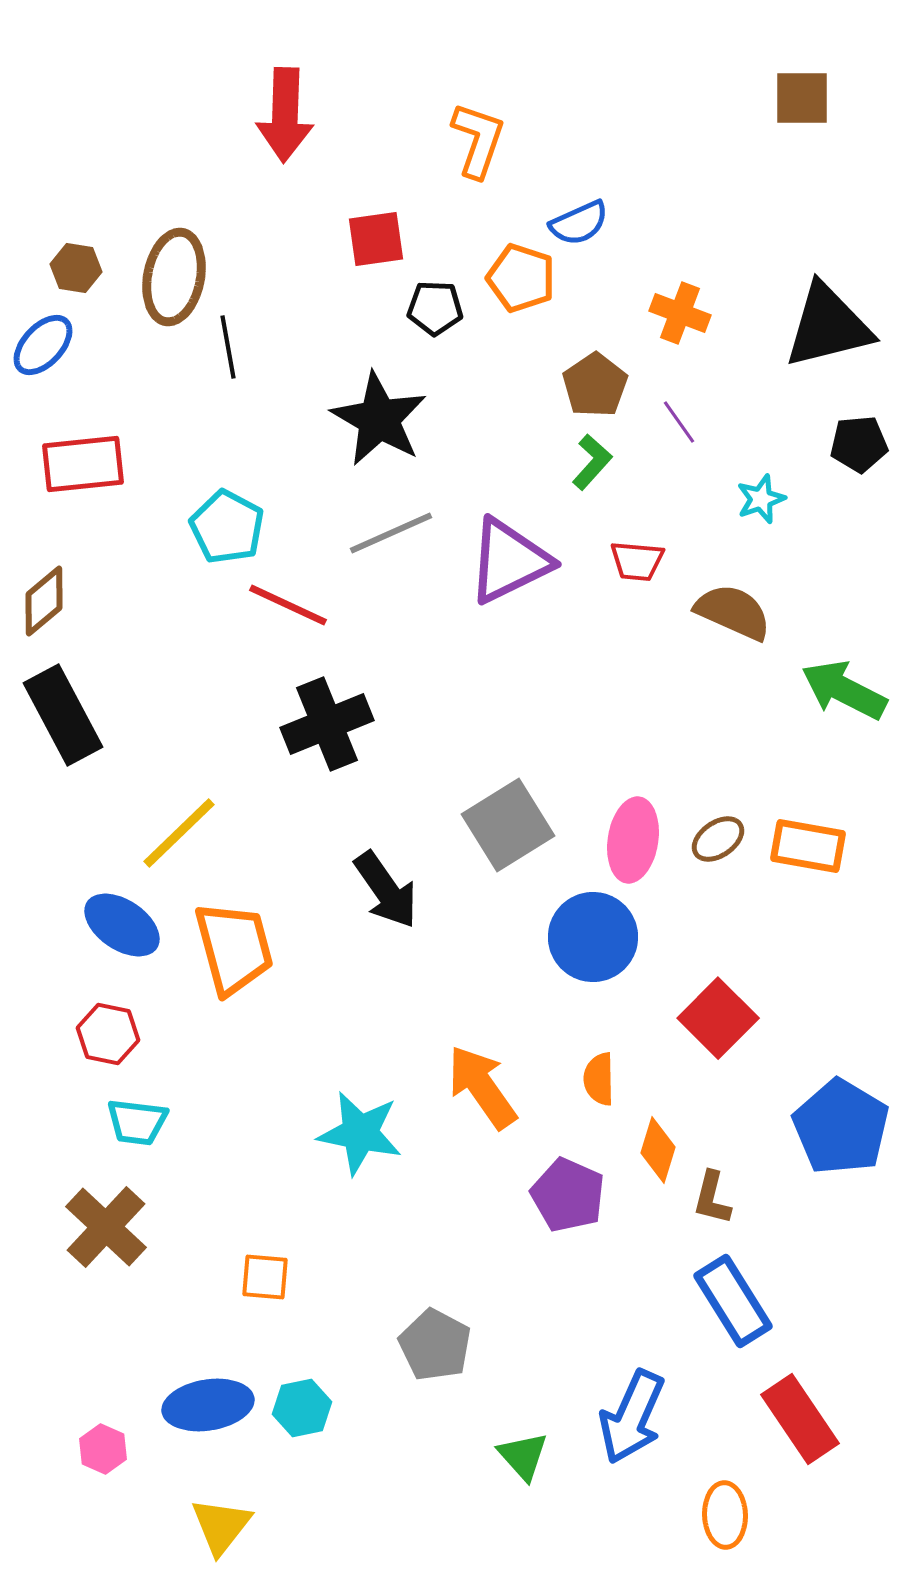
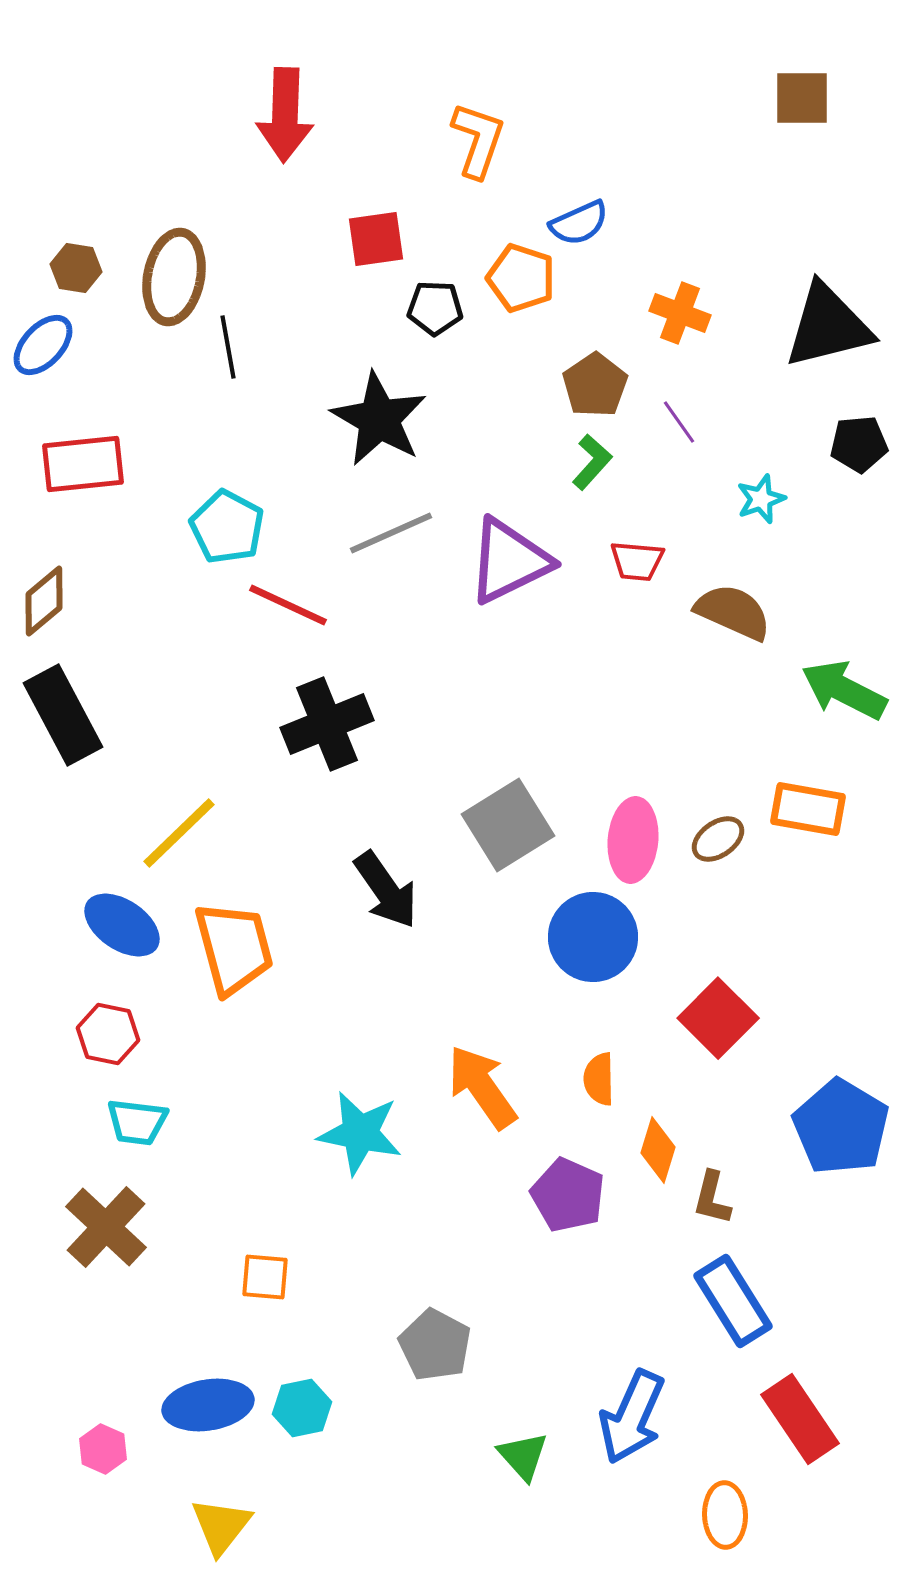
pink ellipse at (633, 840): rotated 4 degrees counterclockwise
orange rectangle at (808, 846): moved 37 px up
